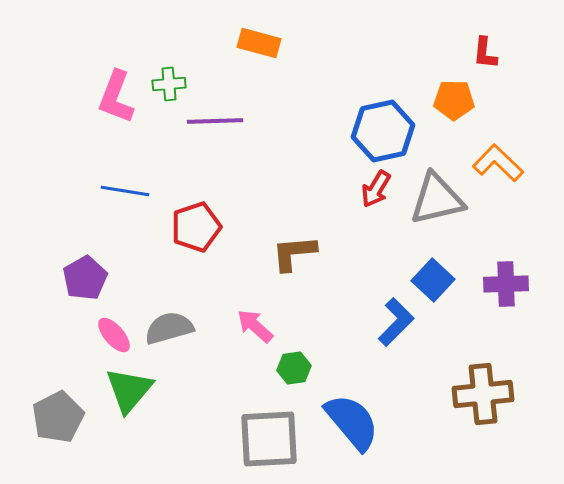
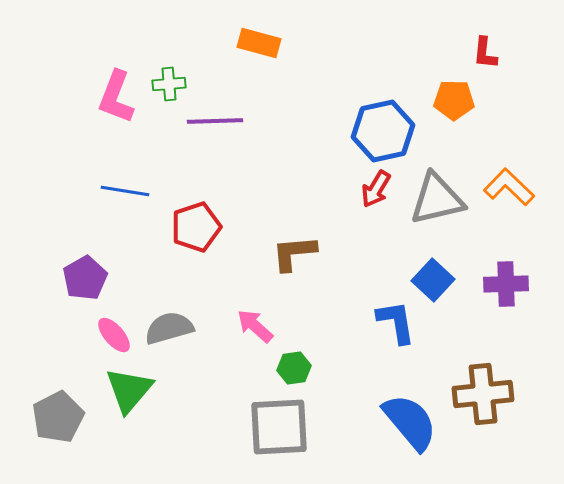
orange L-shape: moved 11 px right, 24 px down
blue L-shape: rotated 54 degrees counterclockwise
blue semicircle: moved 58 px right
gray square: moved 10 px right, 12 px up
